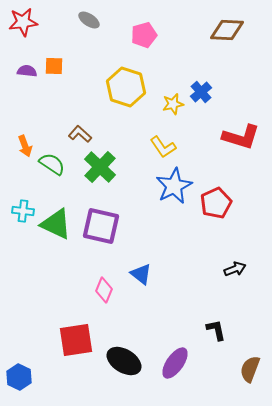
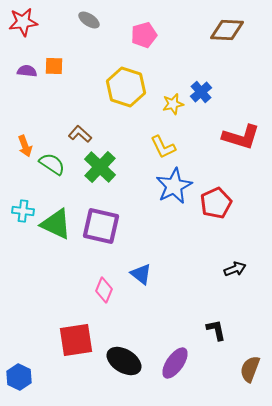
yellow L-shape: rotated 8 degrees clockwise
